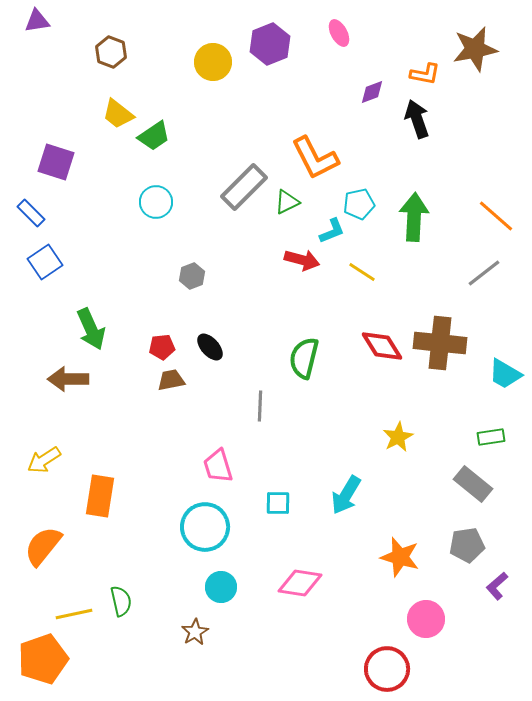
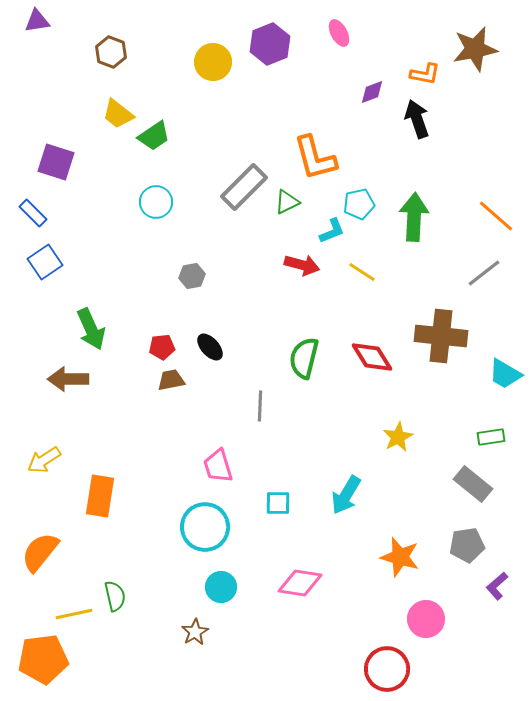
orange L-shape at (315, 158): rotated 12 degrees clockwise
blue rectangle at (31, 213): moved 2 px right
red arrow at (302, 260): moved 5 px down
gray hexagon at (192, 276): rotated 10 degrees clockwise
brown cross at (440, 343): moved 1 px right, 7 px up
red diamond at (382, 346): moved 10 px left, 11 px down
orange semicircle at (43, 546): moved 3 px left, 6 px down
green semicircle at (121, 601): moved 6 px left, 5 px up
orange pentagon at (43, 659): rotated 12 degrees clockwise
